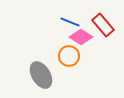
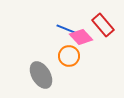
blue line: moved 4 px left, 7 px down
pink diamond: rotated 15 degrees clockwise
